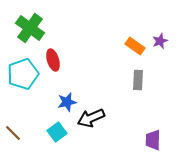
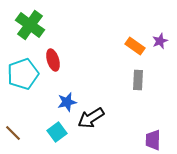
green cross: moved 3 px up
black arrow: rotated 8 degrees counterclockwise
